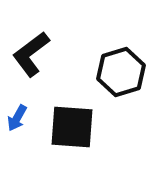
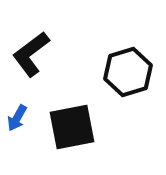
black hexagon: moved 7 px right
black square: rotated 15 degrees counterclockwise
